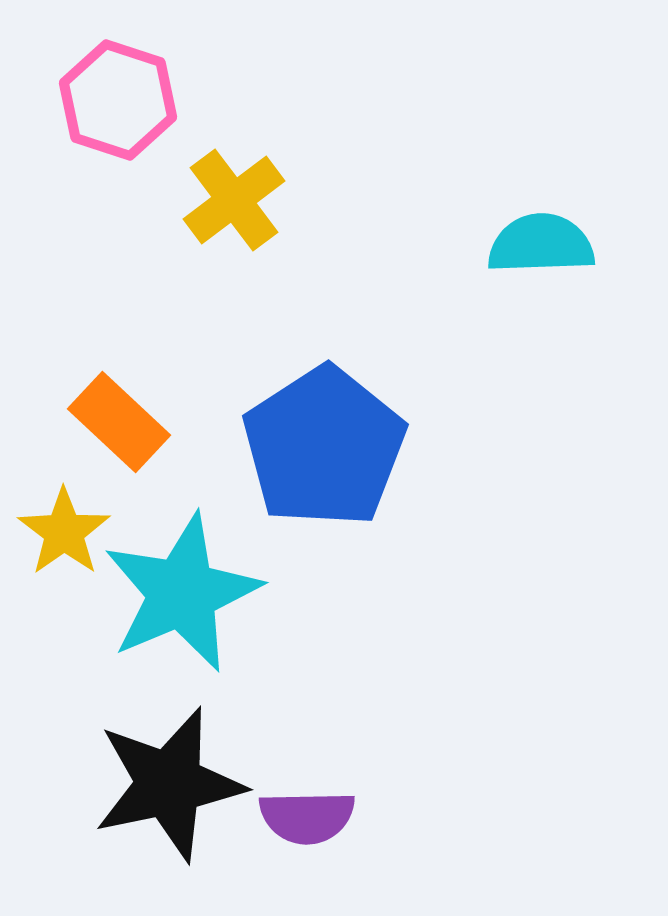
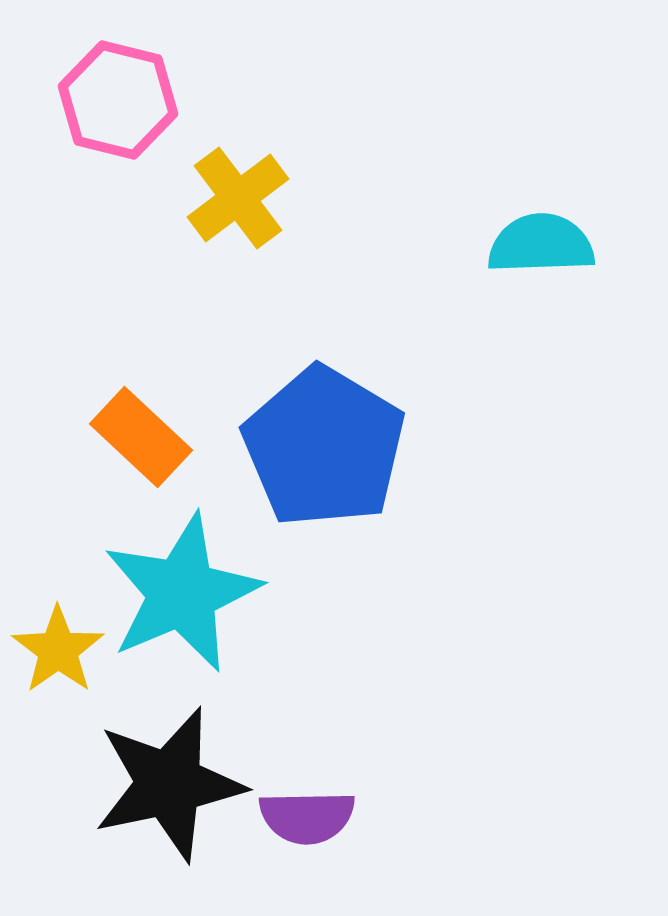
pink hexagon: rotated 4 degrees counterclockwise
yellow cross: moved 4 px right, 2 px up
orange rectangle: moved 22 px right, 15 px down
blue pentagon: rotated 8 degrees counterclockwise
yellow star: moved 6 px left, 118 px down
